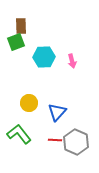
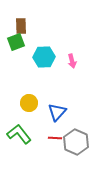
red line: moved 2 px up
